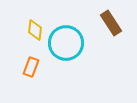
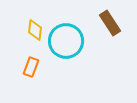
brown rectangle: moved 1 px left
cyan circle: moved 2 px up
